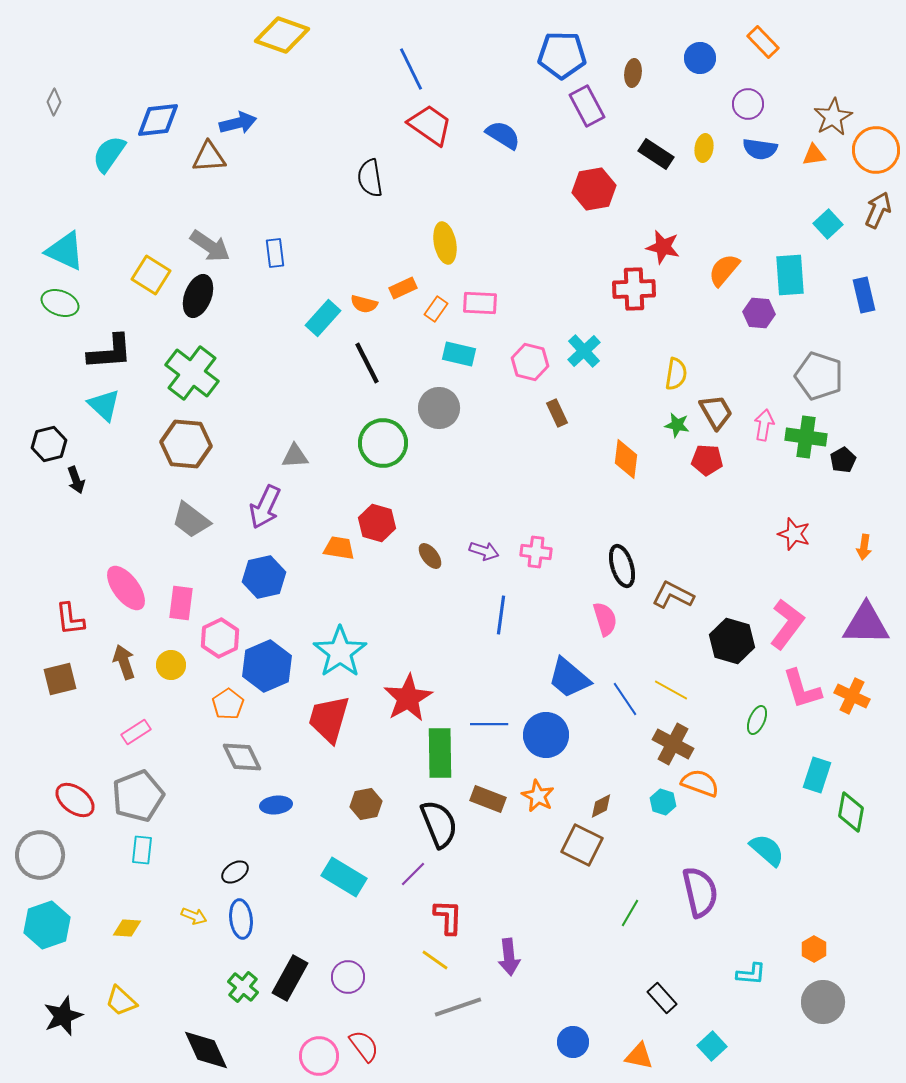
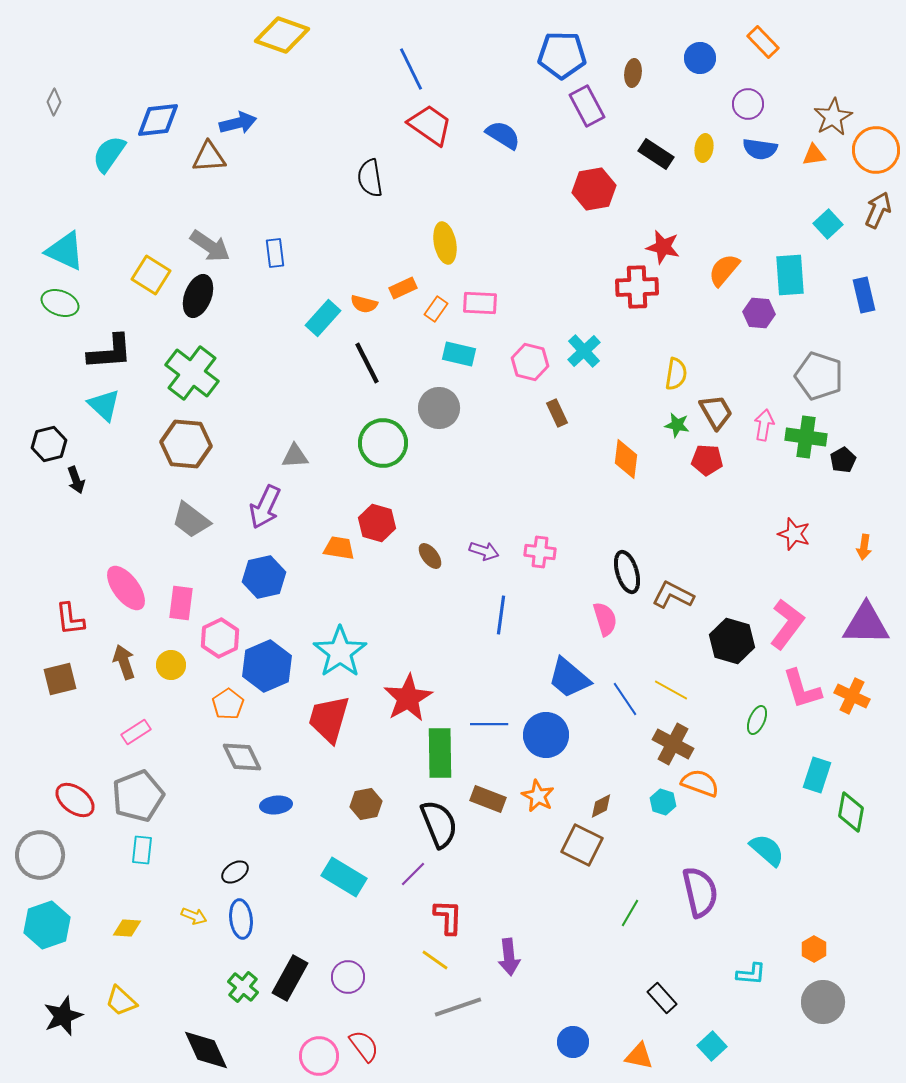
red cross at (634, 289): moved 3 px right, 2 px up
pink cross at (536, 552): moved 4 px right
black ellipse at (622, 566): moved 5 px right, 6 px down
